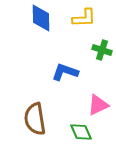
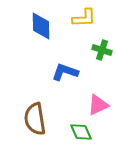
blue diamond: moved 8 px down
